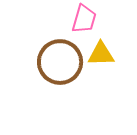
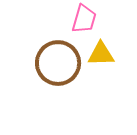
brown circle: moved 2 px left, 1 px down
